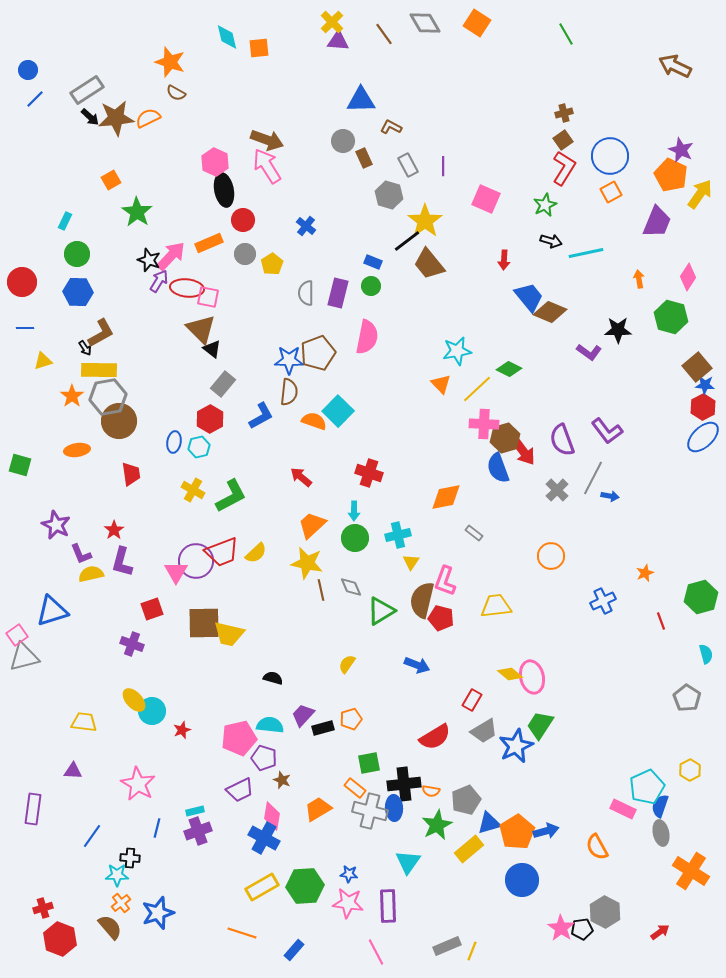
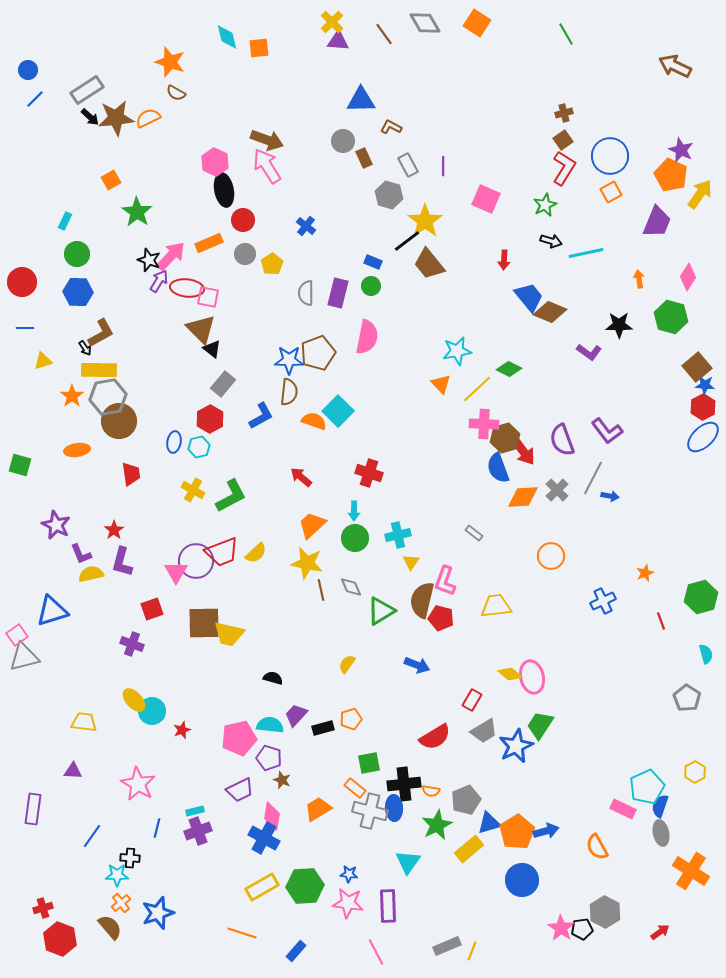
black star at (618, 330): moved 1 px right, 5 px up
orange diamond at (446, 497): moved 77 px right; rotated 8 degrees clockwise
purple trapezoid at (303, 715): moved 7 px left
purple pentagon at (264, 758): moved 5 px right
yellow hexagon at (690, 770): moved 5 px right, 2 px down
blue rectangle at (294, 950): moved 2 px right, 1 px down
